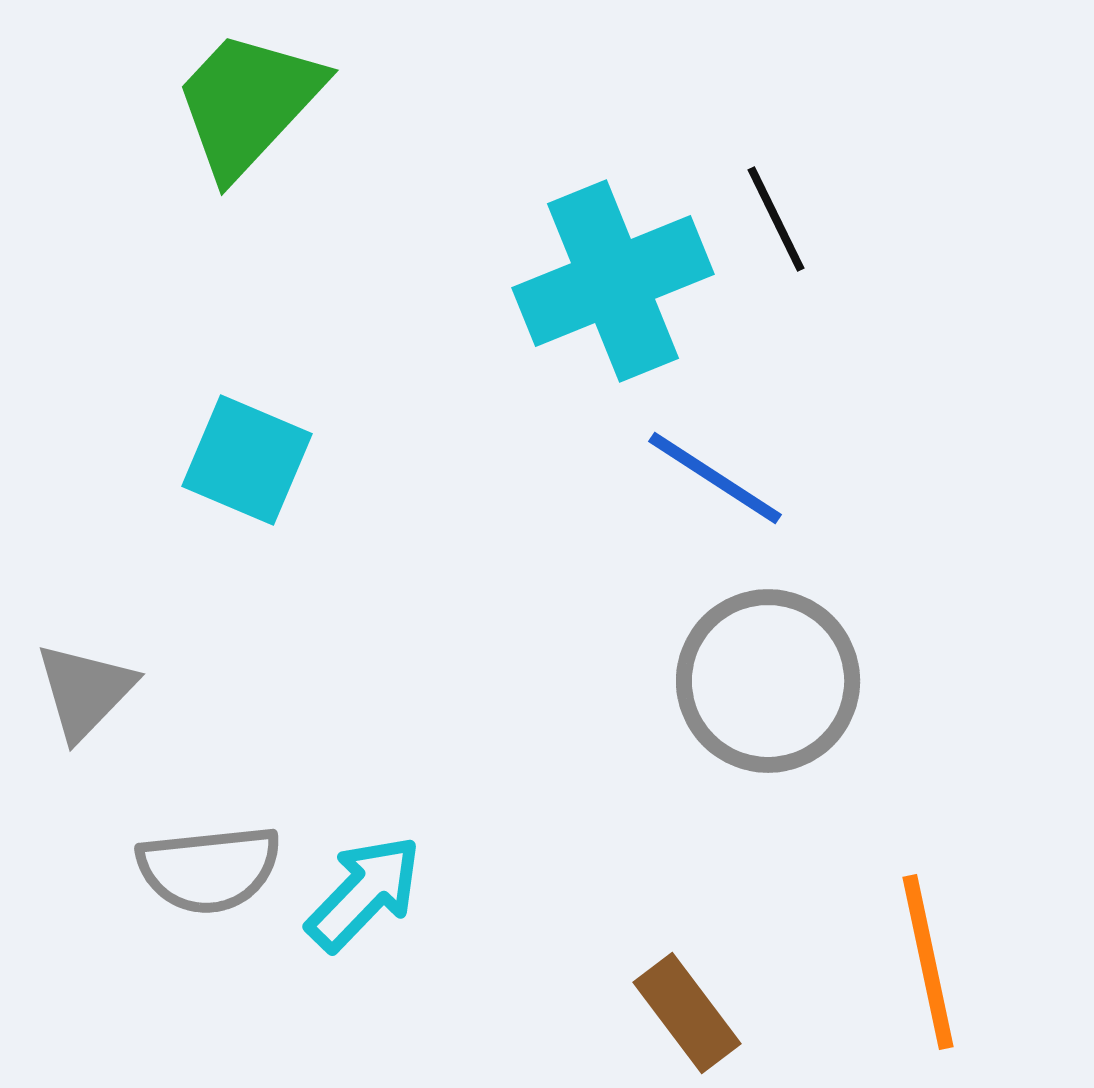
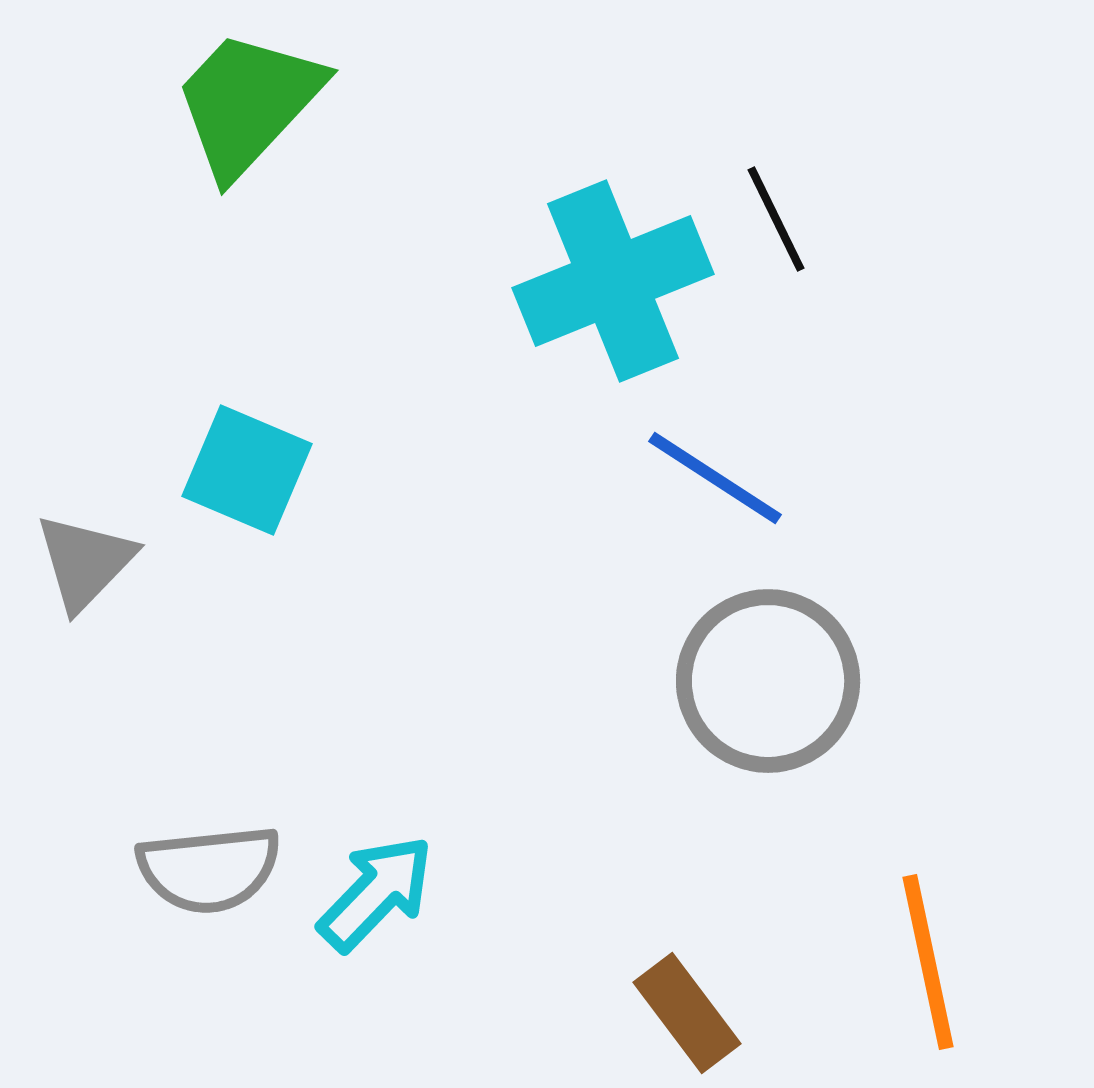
cyan square: moved 10 px down
gray triangle: moved 129 px up
cyan arrow: moved 12 px right
